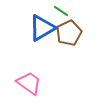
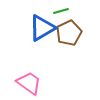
green line: rotated 49 degrees counterclockwise
